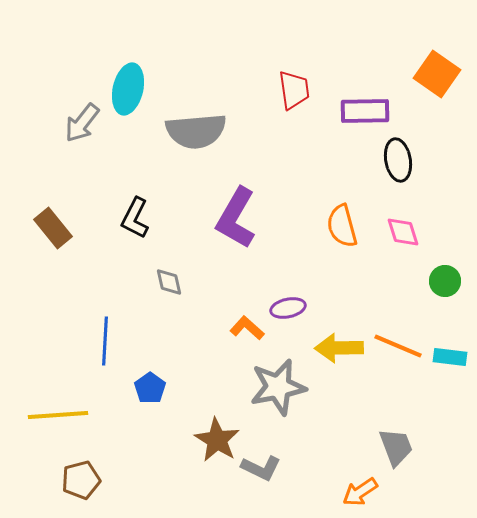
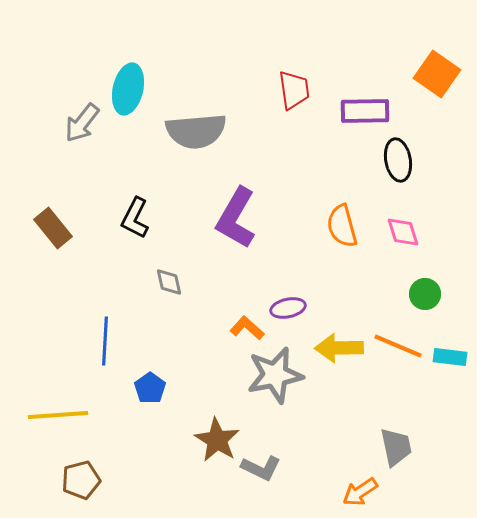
green circle: moved 20 px left, 13 px down
gray star: moved 3 px left, 12 px up
gray trapezoid: rotated 9 degrees clockwise
